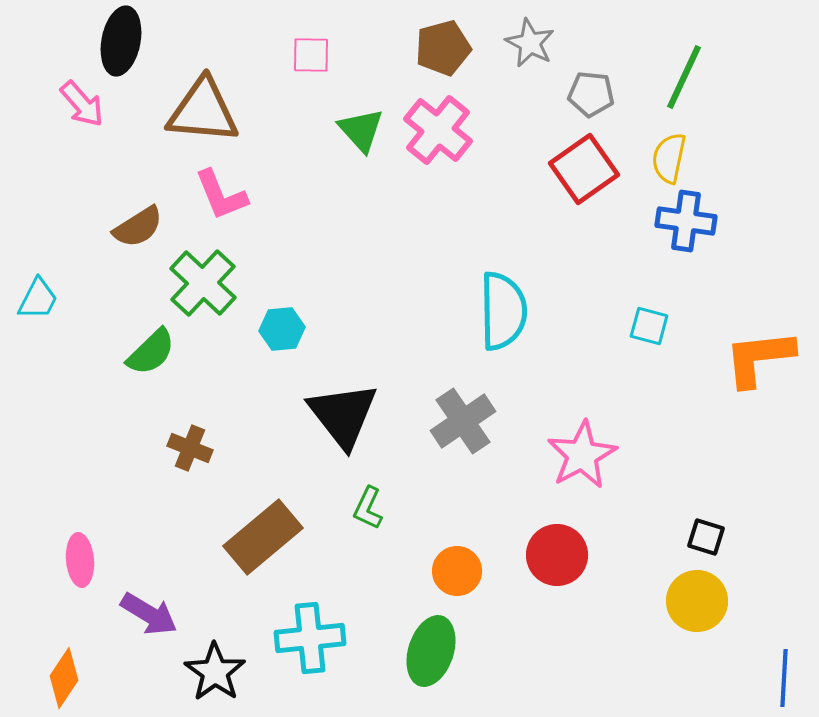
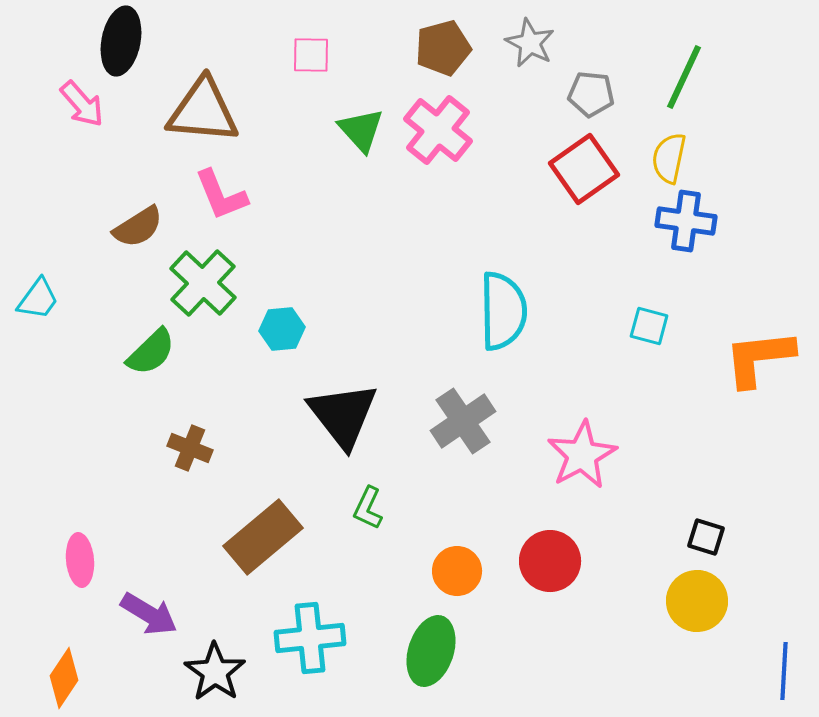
cyan trapezoid: rotated 9 degrees clockwise
red circle: moved 7 px left, 6 px down
blue line: moved 7 px up
